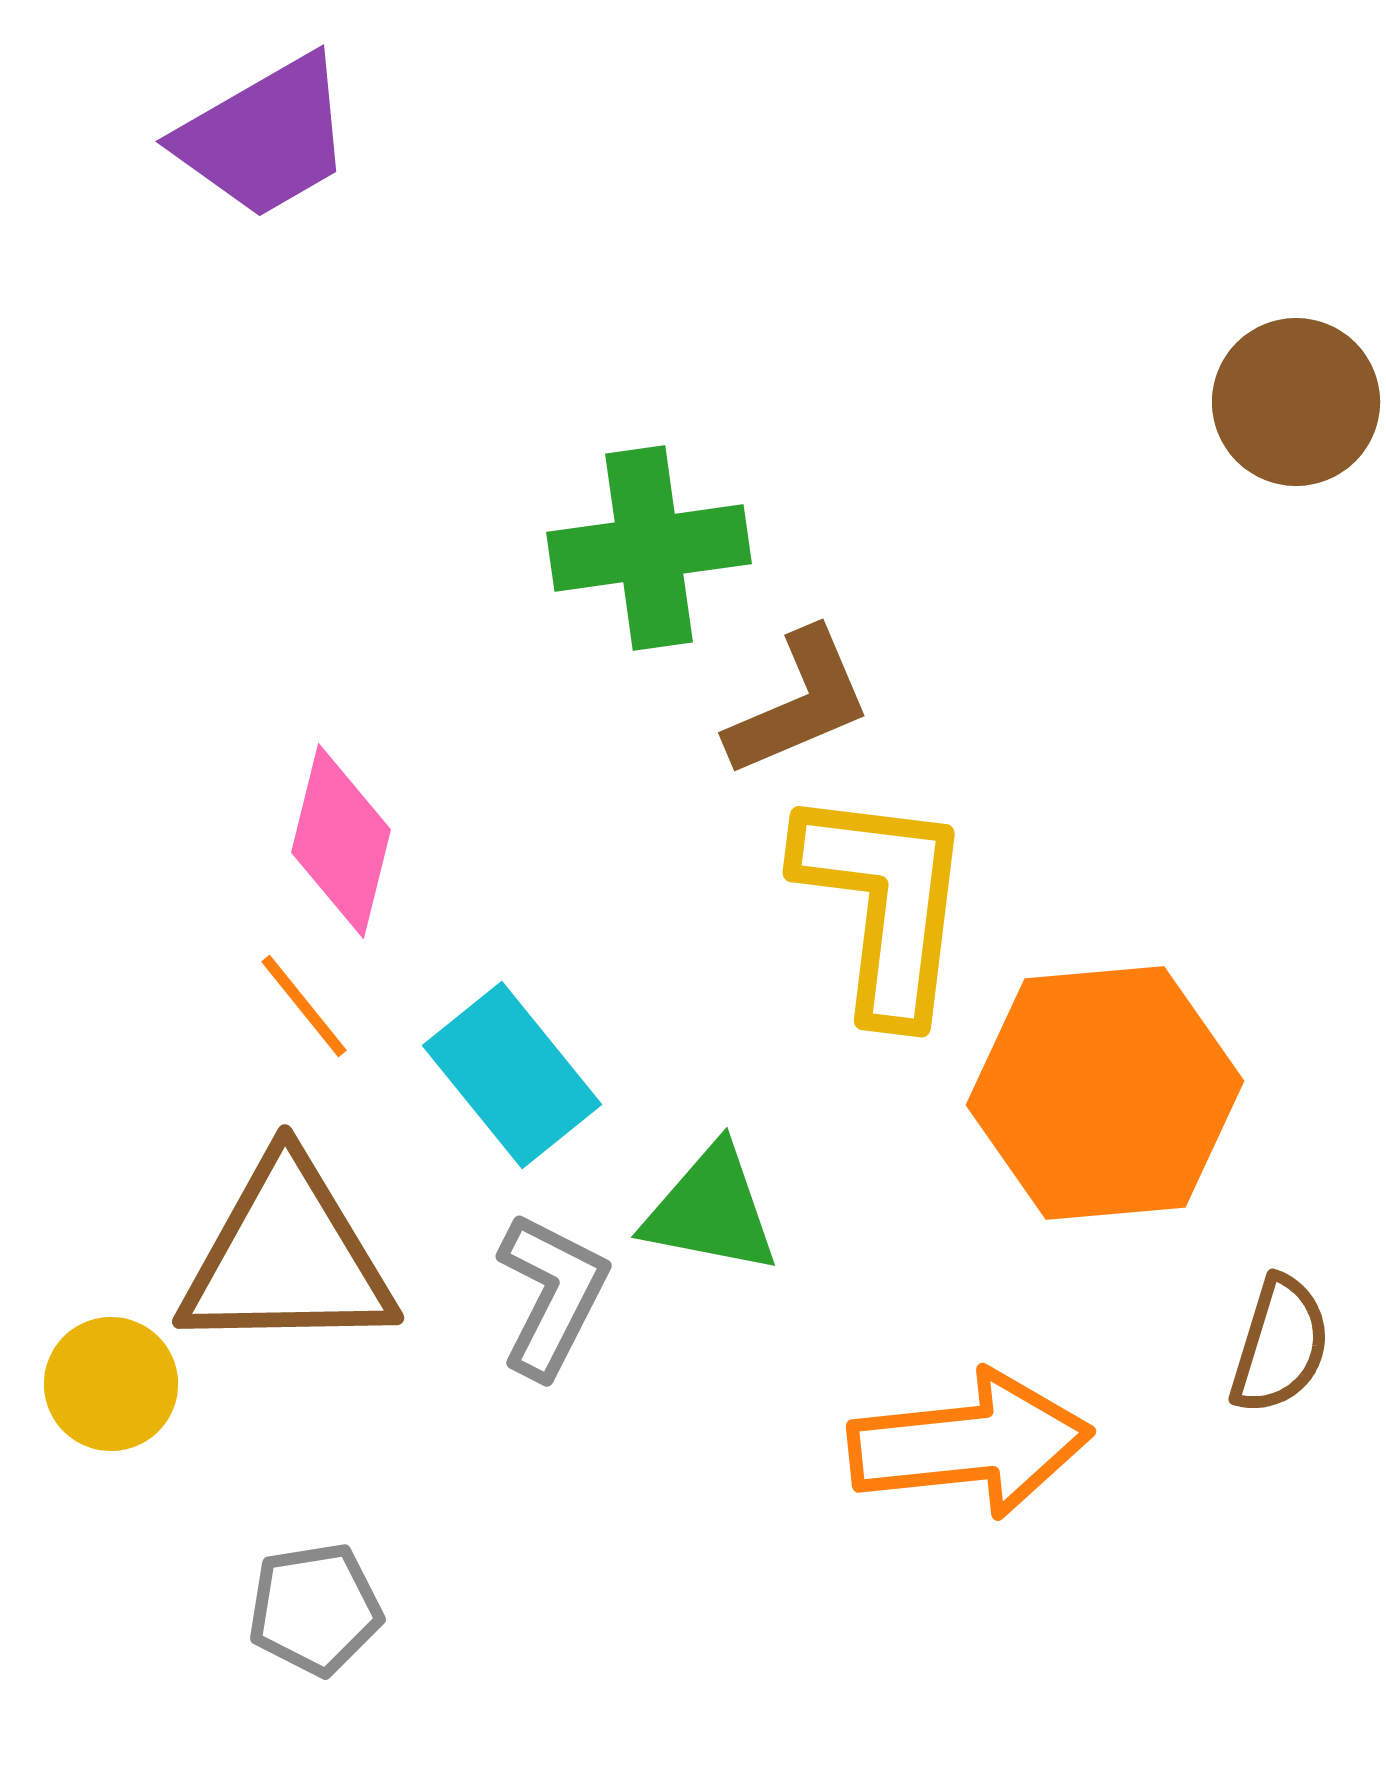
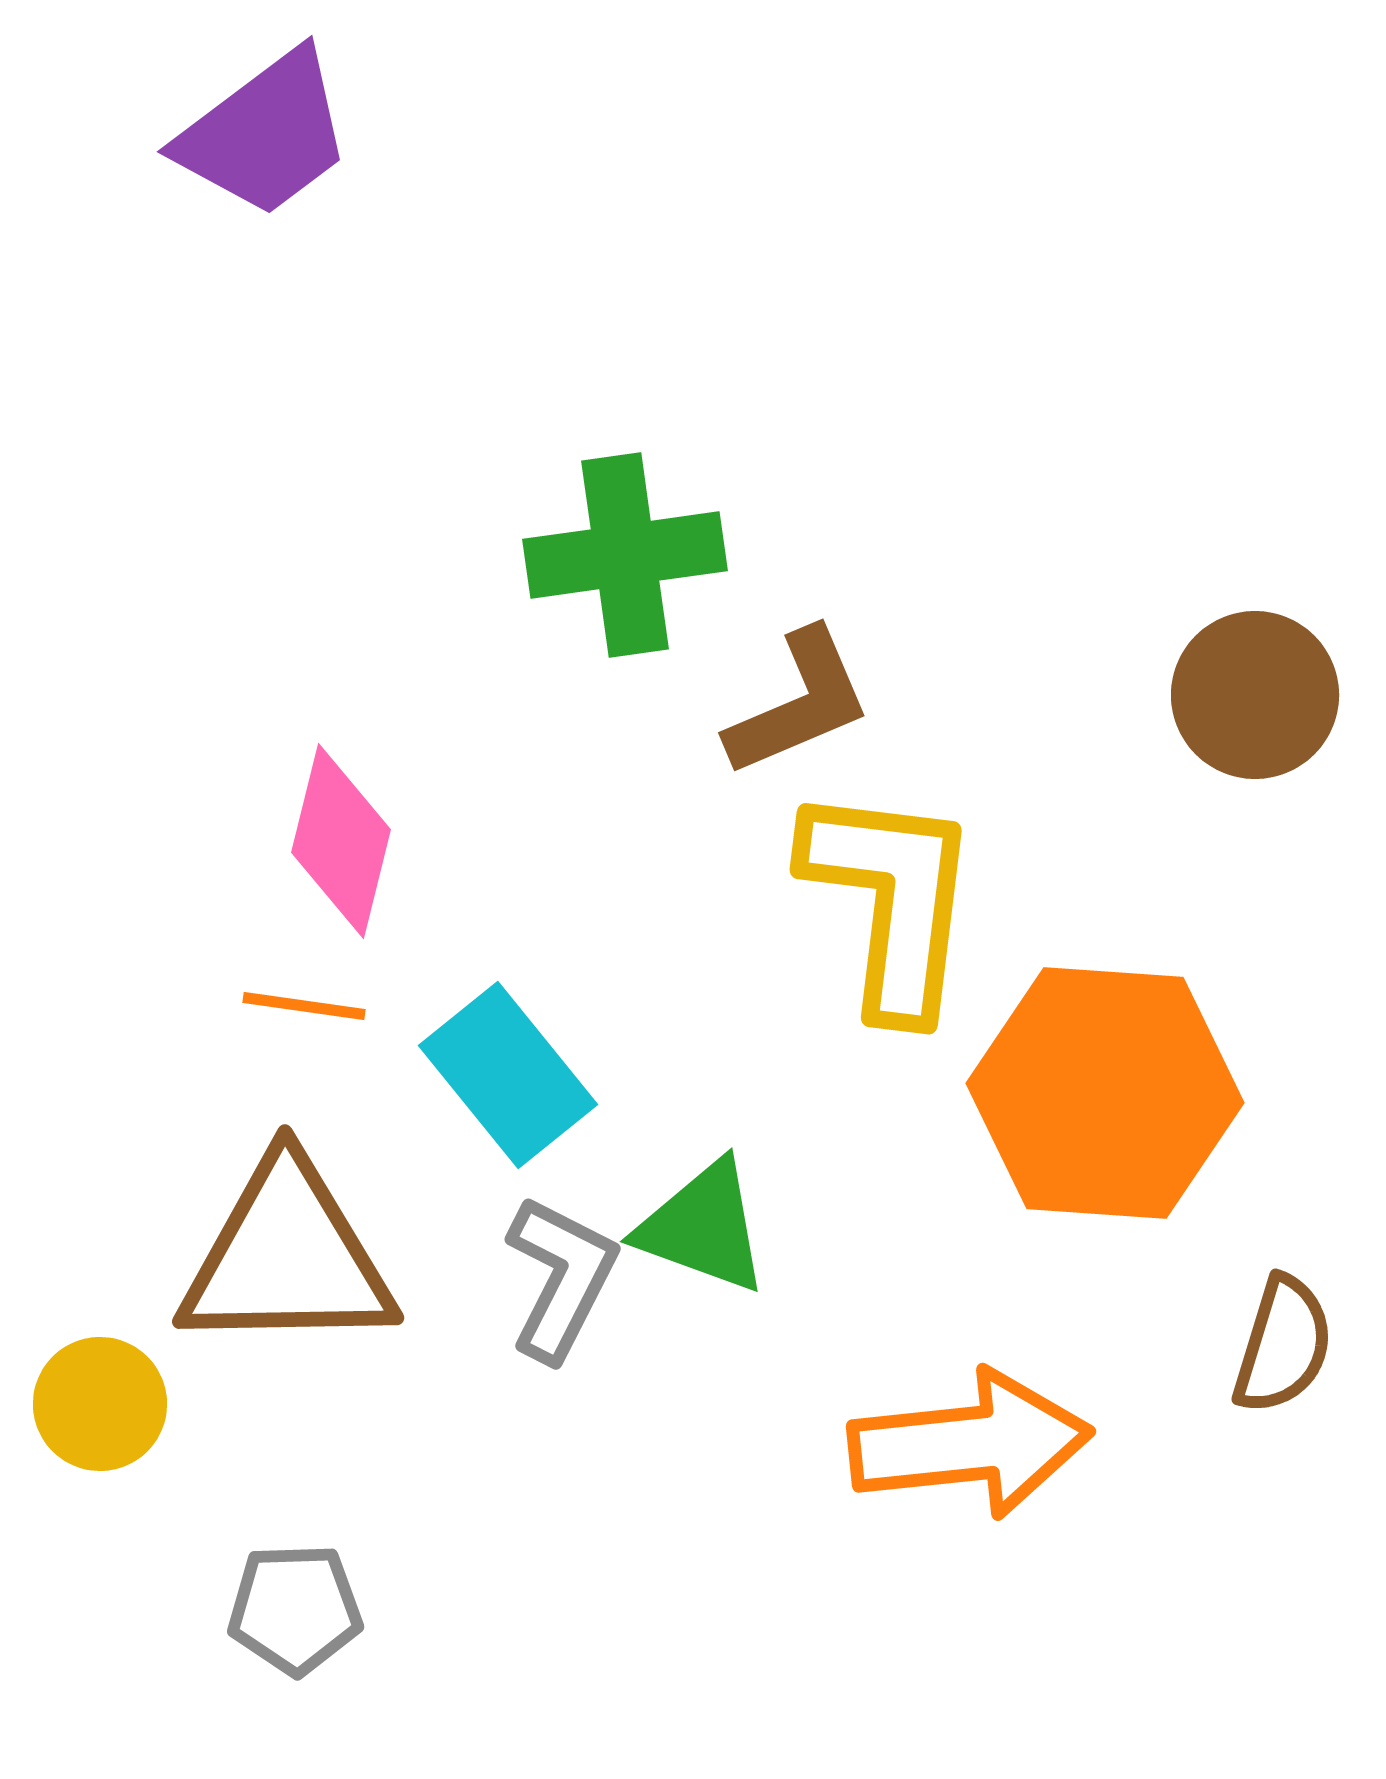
purple trapezoid: moved 3 px up; rotated 7 degrees counterclockwise
brown circle: moved 41 px left, 293 px down
green cross: moved 24 px left, 7 px down
yellow L-shape: moved 7 px right, 3 px up
orange line: rotated 43 degrees counterclockwise
cyan rectangle: moved 4 px left
orange hexagon: rotated 9 degrees clockwise
green triangle: moved 8 px left, 17 px down; rotated 9 degrees clockwise
gray L-shape: moved 9 px right, 17 px up
brown semicircle: moved 3 px right
yellow circle: moved 11 px left, 20 px down
gray pentagon: moved 20 px left; rotated 7 degrees clockwise
